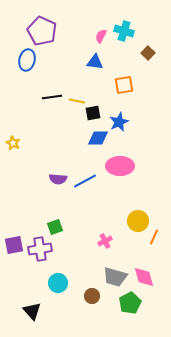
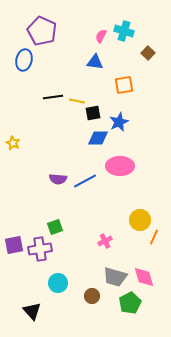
blue ellipse: moved 3 px left
black line: moved 1 px right
yellow circle: moved 2 px right, 1 px up
